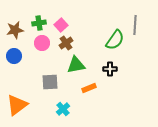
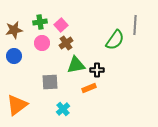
green cross: moved 1 px right, 1 px up
brown star: moved 1 px left
black cross: moved 13 px left, 1 px down
